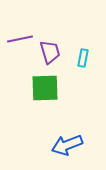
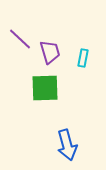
purple line: rotated 55 degrees clockwise
blue arrow: rotated 84 degrees counterclockwise
